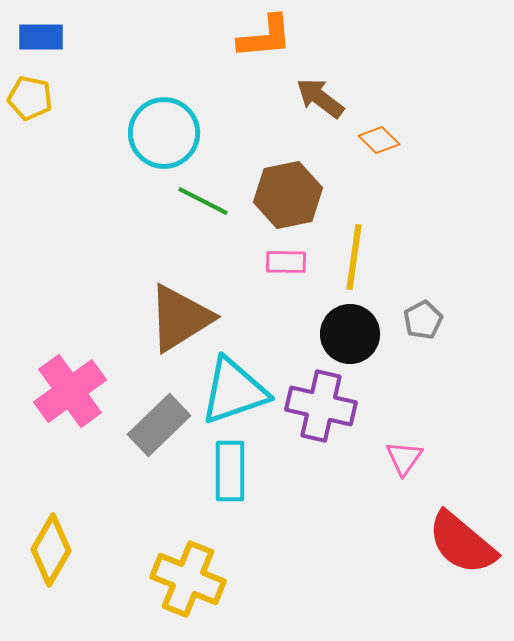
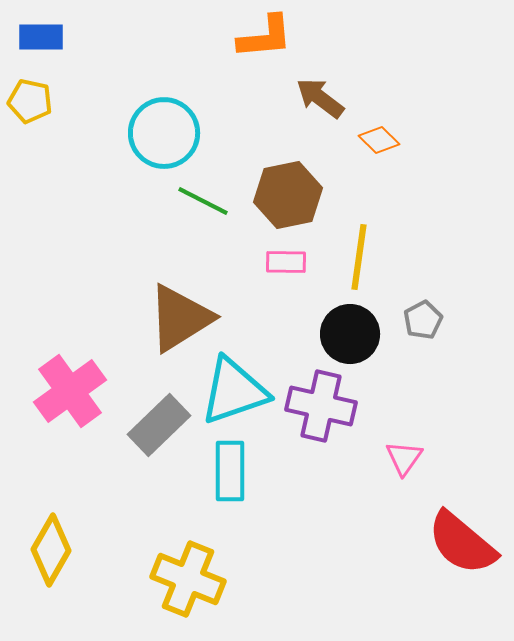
yellow pentagon: moved 3 px down
yellow line: moved 5 px right
